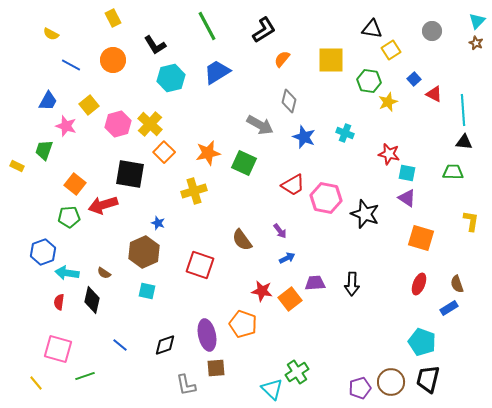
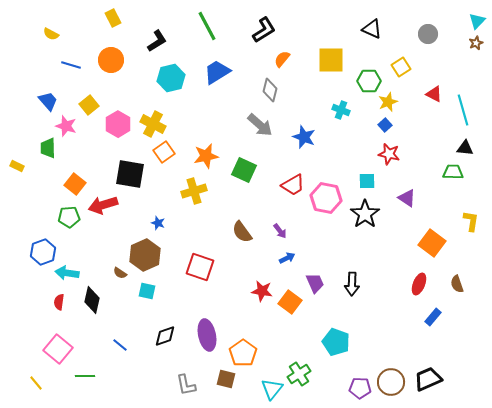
black triangle at (372, 29): rotated 15 degrees clockwise
gray circle at (432, 31): moved 4 px left, 3 px down
brown star at (476, 43): rotated 24 degrees clockwise
black L-shape at (155, 45): moved 2 px right, 4 px up; rotated 90 degrees counterclockwise
yellow square at (391, 50): moved 10 px right, 17 px down
orange circle at (113, 60): moved 2 px left
blue line at (71, 65): rotated 12 degrees counterclockwise
blue square at (414, 79): moved 29 px left, 46 px down
green hexagon at (369, 81): rotated 10 degrees counterclockwise
blue trapezoid at (48, 101): rotated 70 degrees counterclockwise
gray diamond at (289, 101): moved 19 px left, 11 px up
cyan line at (463, 110): rotated 12 degrees counterclockwise
pink hexagon at (118, 124): rotated 15 degrees counterclockwise
yellow cross at (150, 124): moved 3 px right; rotated 15 degrees counterclockwise
gray arrow at (260, 125): rotated 12 degrees clockwise
cyan cross at (345, 133): moved 4 px left, 23 px up
black triangle at (464, 142): moved 1 px right, 6 px down
green trapezoid at (44, 150): moved 4 px right, 2 px up; rotated 20 degrees counterclockwise
orange square at (164, 152): rotated 10 degrees clockwise
orange star at (208, 153): moved 2 px left, 3 px down
green square at (244, 163): moved 7 px down
cyan square at (407, 173): moved 40 px left, 8 px down; rotated 12 degrees counterclockwise
black star at (365, 214): rotated 16 degrees clockwise
orange square at (421, 238): moved 11 px right, 5 px down; rotated 20 degrees clockwise
brown semicircle at (242, 240): moved 8 px up
brown hexagon at (144, 252): moved 1 px right, 3 px down
red square at (200, 265): moved 2 px down
brown semicircle at (104, 273): moved 16 px right
purple trapezoid at (315, 283): rotated 70 degrees clockwise
orange square at (290, 299): moved 3 px down; rotated 15 degrees counterclockwise
blue rectangle at (449, 308): moved 16 px left, 9 px down; rotated 18 degrees counterclockwise
orange pentagon at (243, 324): moved 29 px down; rotated 16 degrees clockwise
cyan pentagon at (422, 342): moved 86 px left
black diamond at (165, 345): moved 9 px up
pink square at (58, 349): rotated 24 degrees clockwise
brown square at (216, 368): moved 10 px right, 11 px down; rotated 18 degrees clockwise
green cross at (297, 372): moved 2 px right, 2 px down
green line at (85, 376): rotated 18 degrees clockwise
black trapezoid at (428, 379): rotated 52 degrees clockwise
purple pentagon at (360, 388): rotated 20 degrees clockwise
cyan triangle at (272, 389): rotated 25 degrees clockwise
